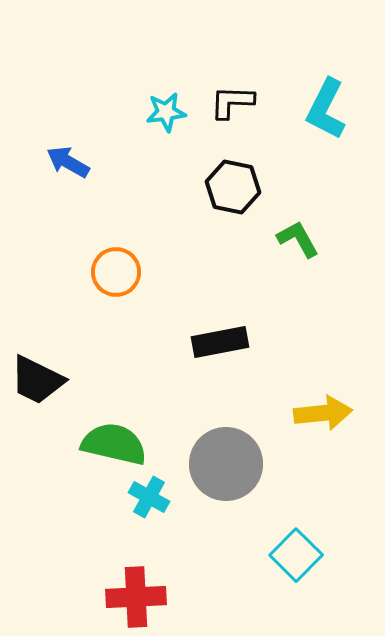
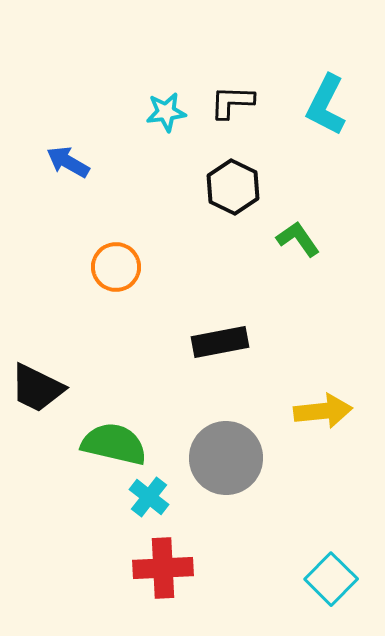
cyan L-shape: moved 4 px up
black hexagon: rotated 14 degrees clockwise
green L-shape: rotated 6 degrees counterclockwise
orange circle: moved 5 px up
black trapezoid: moved 8 px down
yellow arrow: moved 2 px up
gray circle: moved 6 px up
cyan cross: rotated 9 degrees clockwise
cyan square: moved 35 px right, 24 px down
red cross: moved 27 px right, 29 px up
